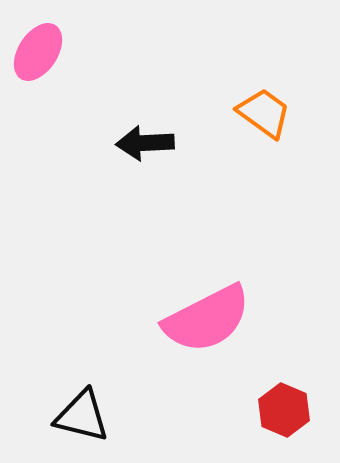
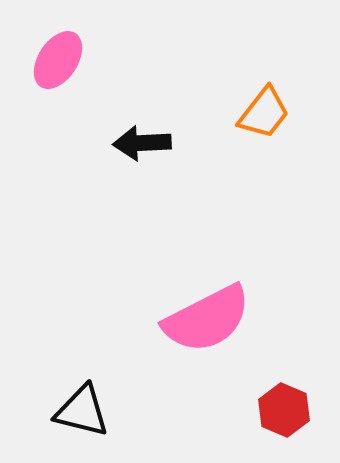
pink ellipse: moved 20 px right, 8 px down
orange trapezoid: rotated 92 degrees clockwise
black arrow: moved 3 px left
black triangle: moved 5 px up
